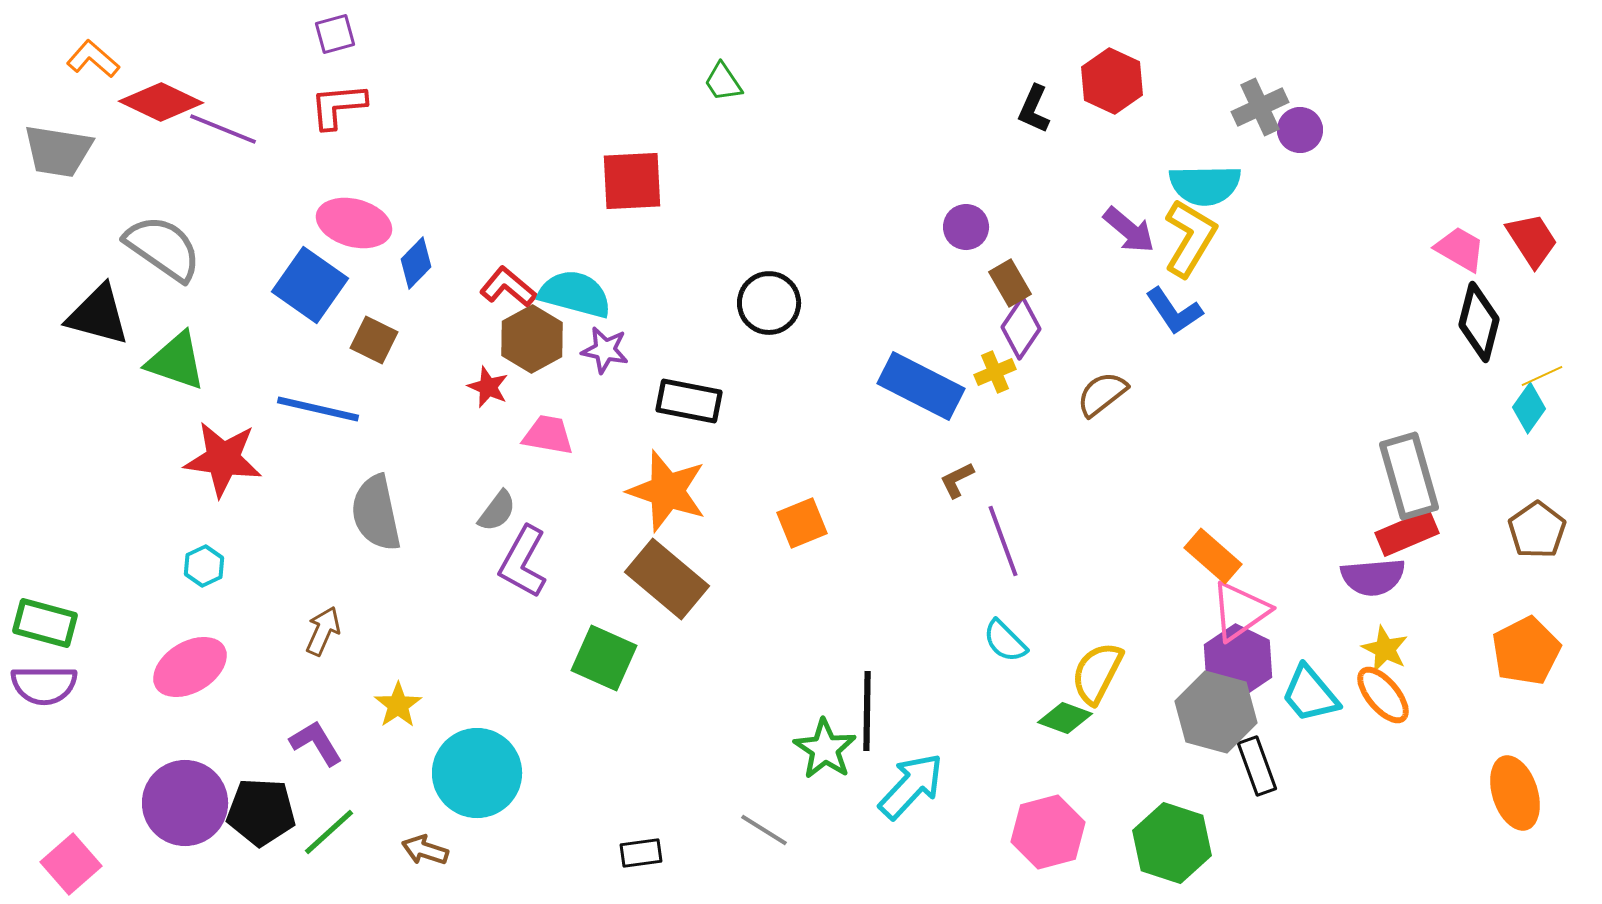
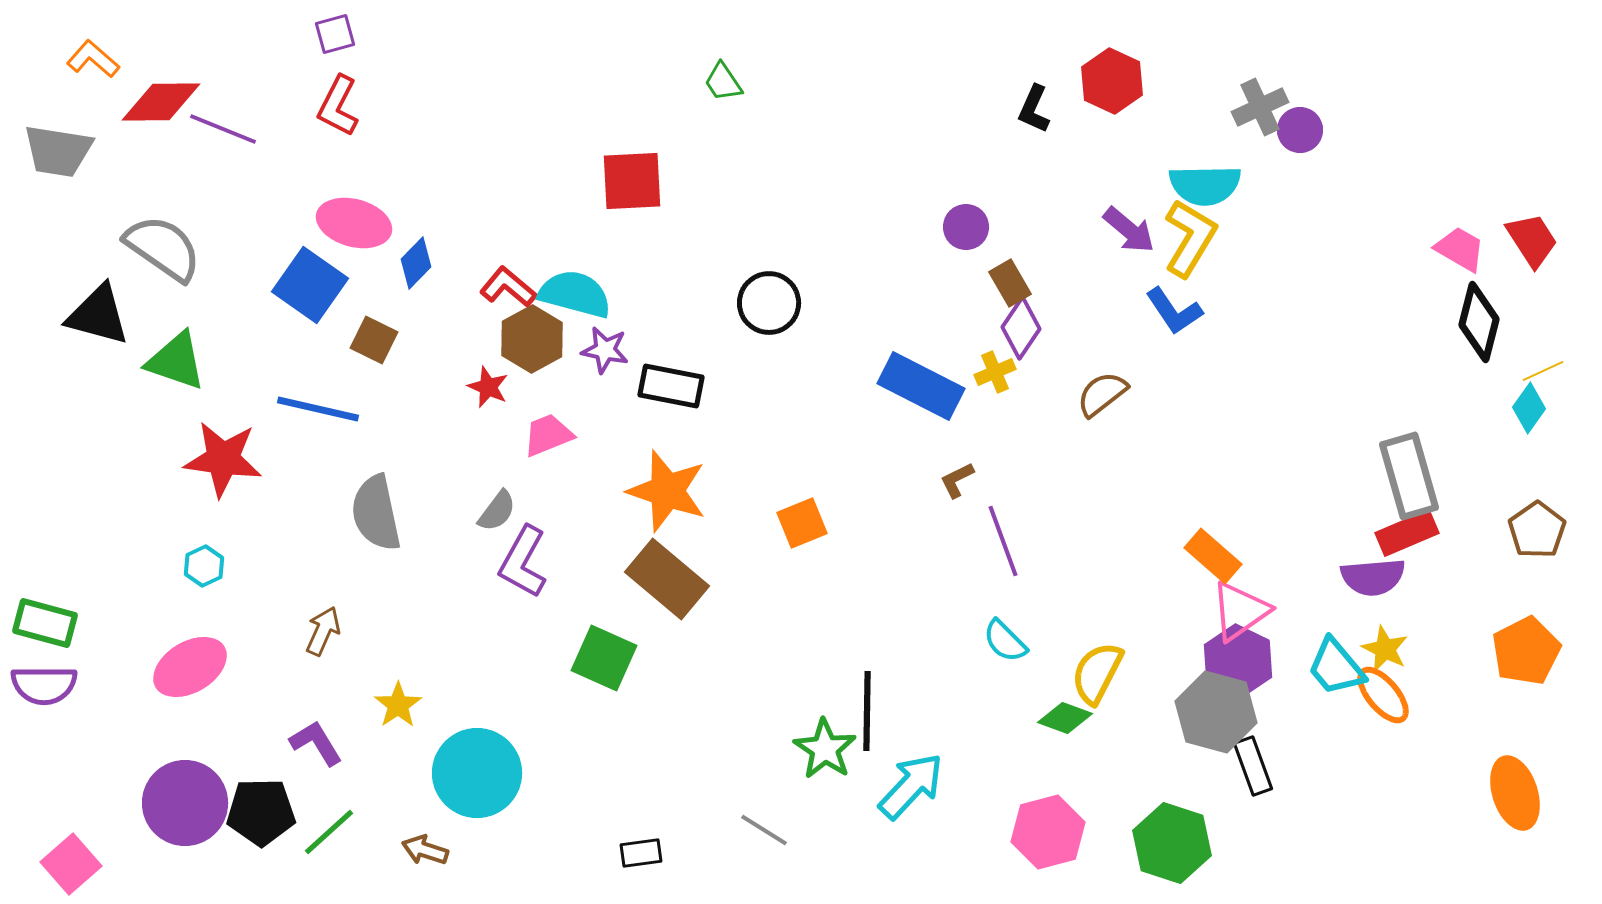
red diamond at (161, 102): rotated 26 degrees counterclockwise
red L-shape at (338, 106): rotated 58 degrees counterclockwise
yellow line at (1542, 376): moved 1 px right, 5 px up
black rectangle at (689, 401): moved 18 px left, 15 px up
pink trapezoid at (548, 435): rotated 32 degrees counterclockwise
cyan trapezoid at (1310, 694): moved 26 px right, 27 px up
black rectangle at (1257, 766): moved 4 px left
black pentagon at (261, 812): rotated 4 degrees counterclockwise
